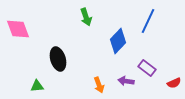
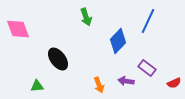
black ellipse: rotated 20 degrees counterclockwise
